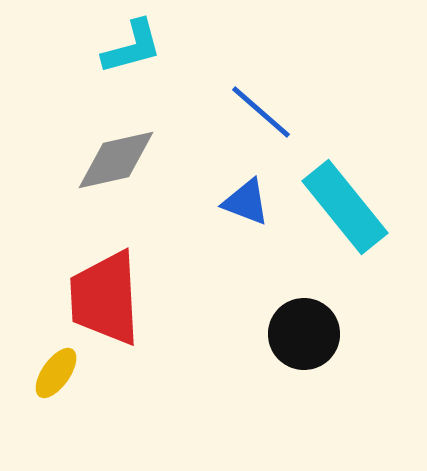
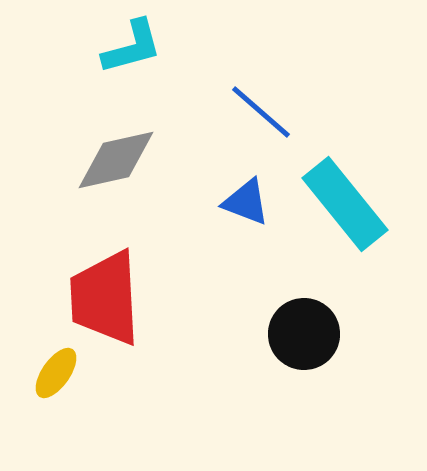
cyan rectangle: moved 3 px up
